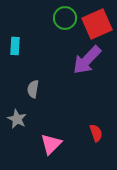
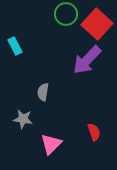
green circle: moved 1 px right, 4 px up
red square: rotated 24 degrees counterclockwise
cyan rectangle: rotated 30 degrees counterclockwise
gray semicircle: moved 10 px right, 3 px down
gray star: moved 6 px right; rotated 18 degrees counterclockwise
red semicircle: moved 2 px left, 1 px up
